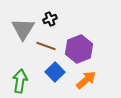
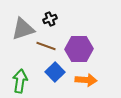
gray triangle: rotated 40 degrees clockwise
purple hexagon: rotated 20 degrees clockwise
orange arrow: rotated 45 degrees clockwise
